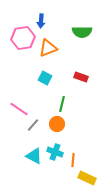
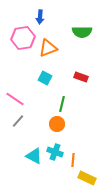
blue arrow: moved 1 px left, 4 px up
pink line: moved 4 px left, 10 px up
gray line: moved 15 px left, 4 px up
